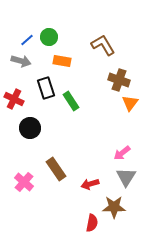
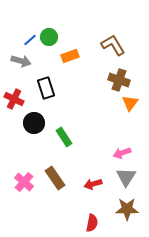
blue line: moved 3 px right
brown L-shape: moved 10 px right
orange rectangle: moved 8 px right, 5 px up; rotated 30 degrees counterclockwise
green rectangle: moved 7 px left, 36 px down
black circle: moved 4 px right, 5 px up
pink arrow: rotated 18 degrees clockwise
brown rectangle: moved 1 px left, 9 px down
red arrow: moved 3 px right
brown star: moved 13 px right, 2 px down
